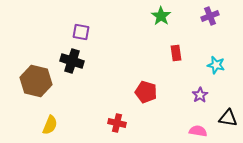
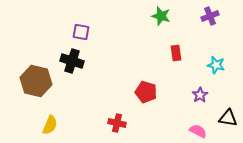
green star: rotated 18 degrees counterclockwise
pink semicircle: rotated 18 degrees clockwise
